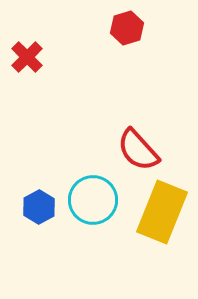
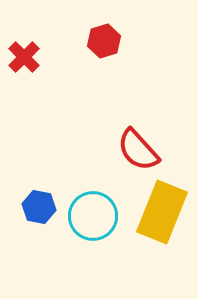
red hexagon: moved 23 px left, 13 px down
red cross: moved 3 px left
cyan circle: moved 16 px down
blue hexagon: rotated 20 degrees counterclockwise
